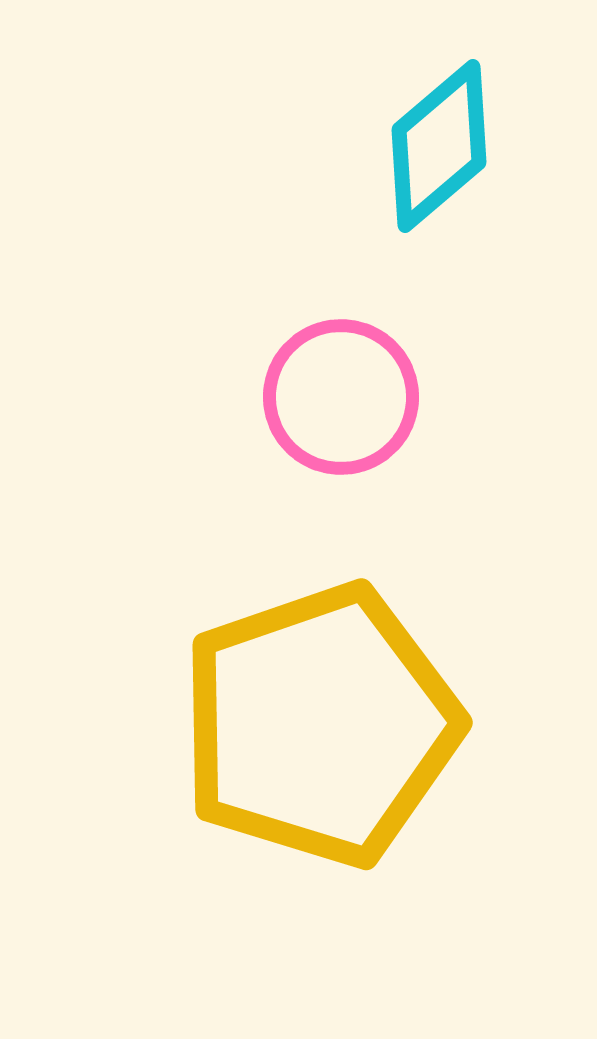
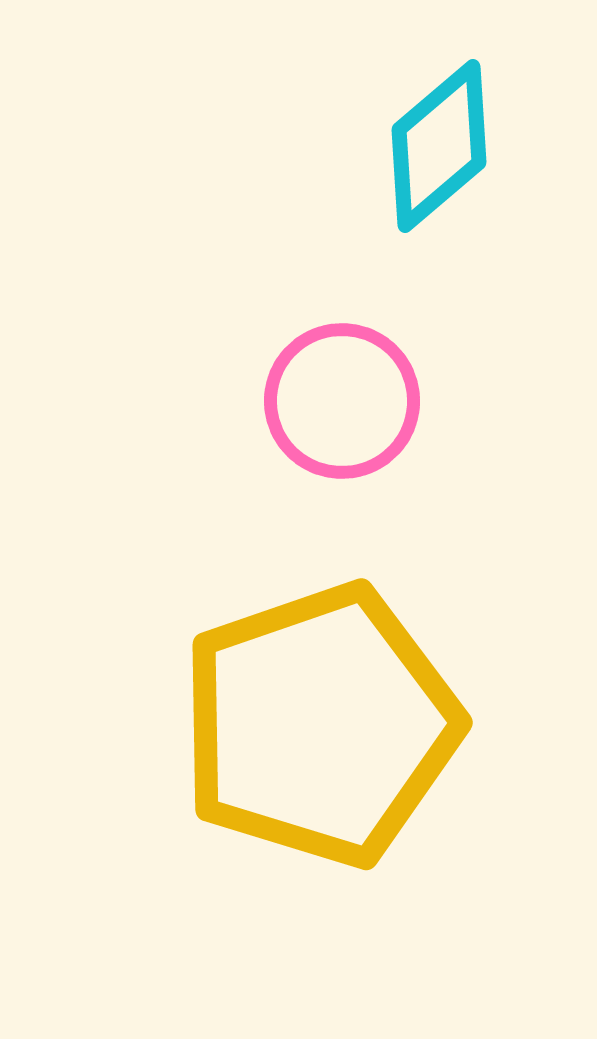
pink circle: moved 1 px right, 4 px down
